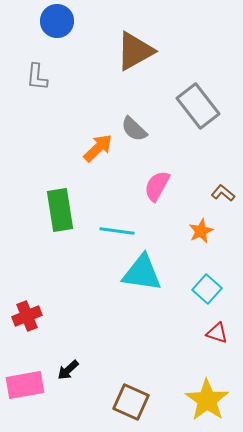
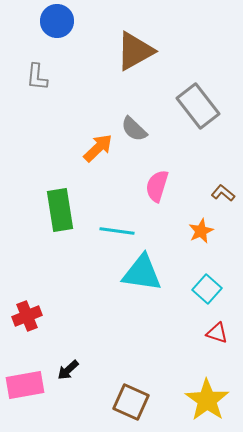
pink semicircle: rotated 12 degrees counterclockwise
